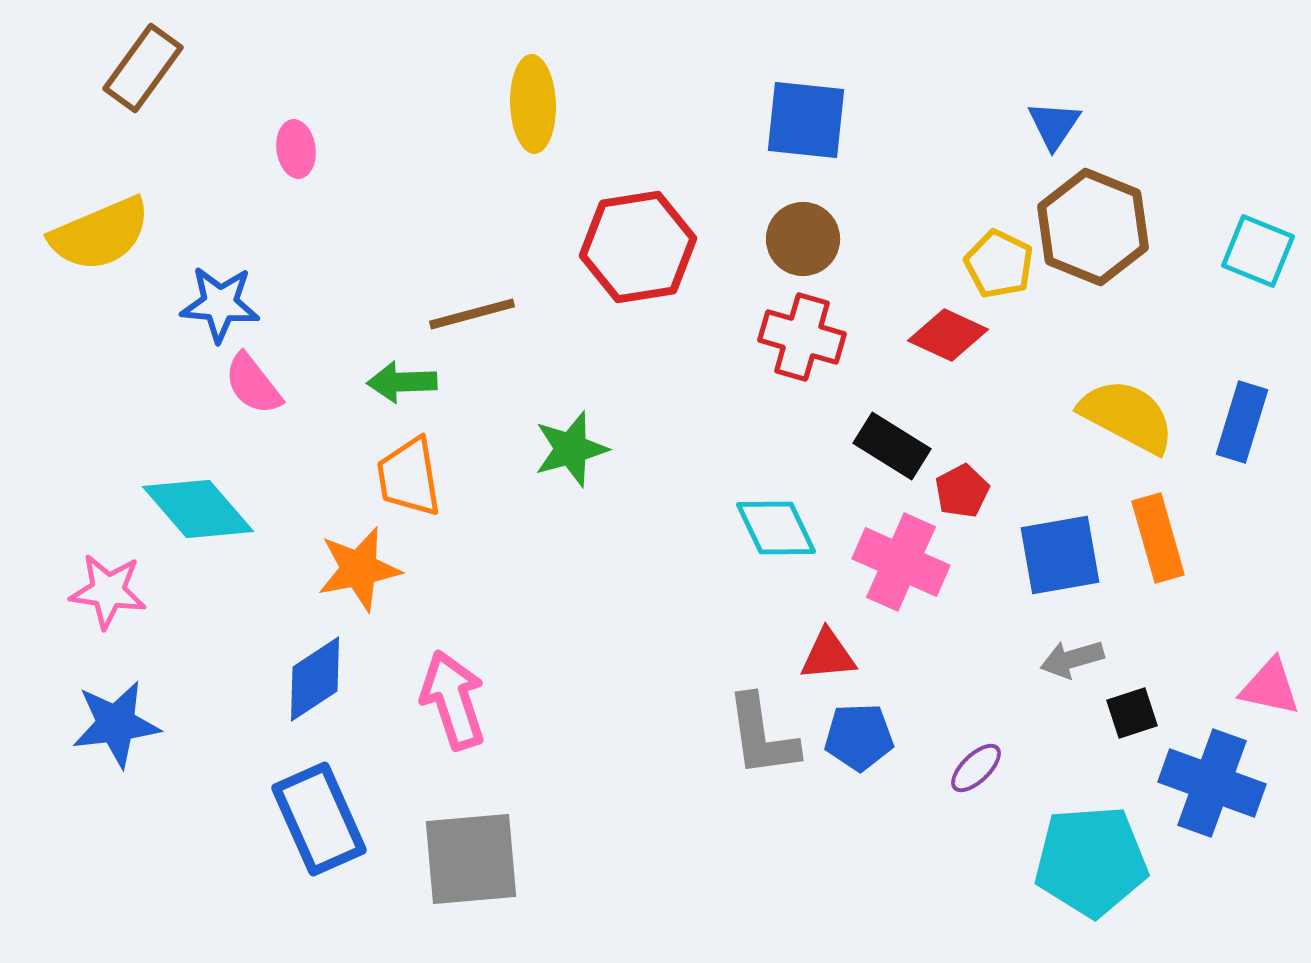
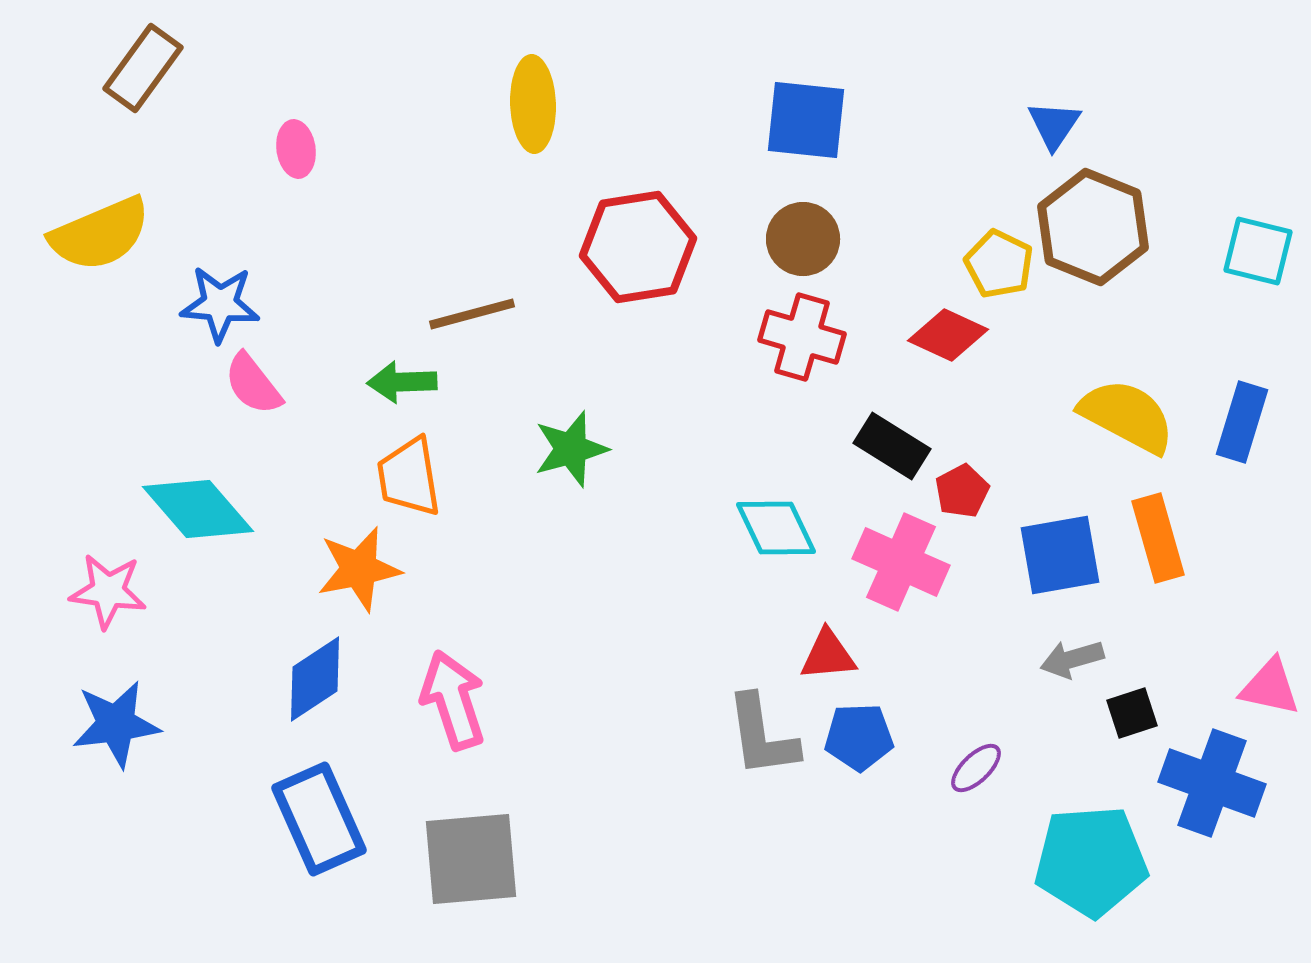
cyan square at (1258, 251): rotated 8 degrees counterclockwise
